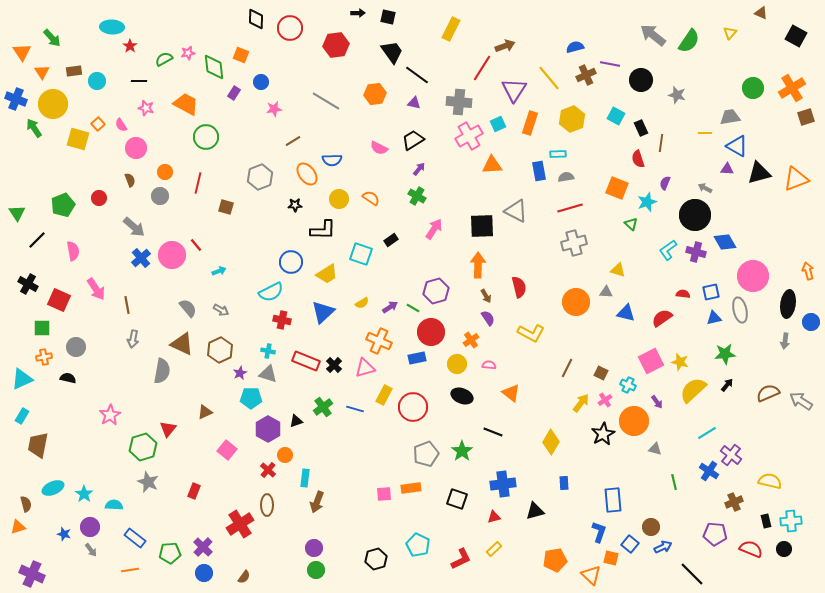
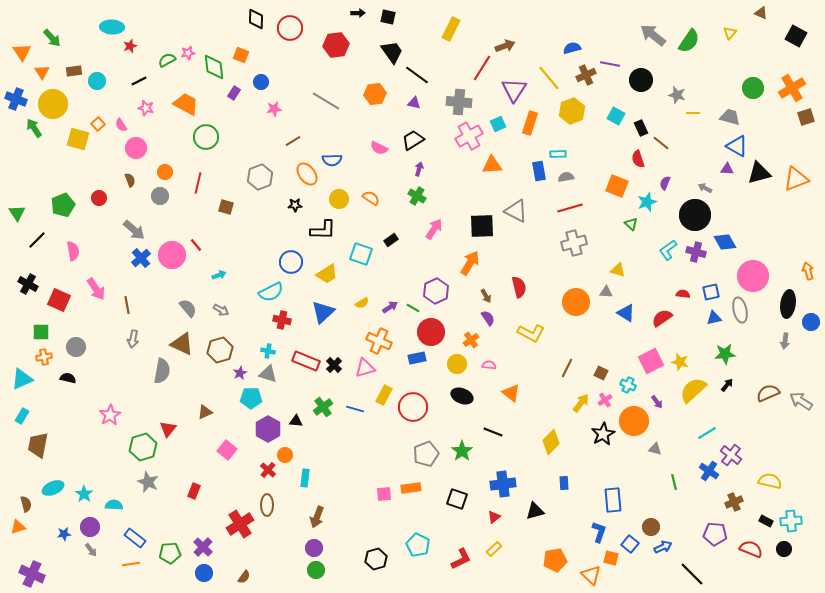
red star at (130, 46): rotated 16 degrees clockwise
blue semicircle at (575, 47): moved 3 px left, 1 px down
green semicircle at (164, 59): moved 3 px right, 1 px down
black line at (139, 81): rotated 28 degrees counterclockwise
gray trapezoid at (730, 117): rotated 25 degrees clockwise
yellow hexagon at (572, 119): moved 8 px up
yellow line at (705, 133): moved 12 px left, 20 px up
brown line at (661, 143): rotated 60 degrees counterclockwise
purple arrow at (419, 169): rotated 24 degrees counterclockwise
orange square at (617, 188): moved 2 px up
gray arrow at (134, 227): moved 3 px down
orange arrow at (478, 265): moved 8 px left, 2 px up; rotated 30 degrees clockwise
cyan arrow at (219, 271): moved 4 px down
purple hexagon at (436, 291): rotated 10 degrees counterclockwise
blue triangle at (626, 313): rotated 18 degrees clockwise
green square at (42, 328): moved 1 px left, 4 px down
brown hexagon at (220, 350): rotated 10 degrees clockwise
black triangle at (296, 421): rotated 24 degrees clockwise
yellow diamond at (551, 442): rotated 15 degrees clockwise
brown arrow at (317, 502): moved 15 px down
red triangle at (494, 517): rotated 24 degrees counterclockwise
black rectangle at (766, 521): rotated 48 degrees counterclockwise
blue star at (64, 534): rotated 24 degrees counterclockwise
orange line at (130, 570): moved 1 px right, 6 px up
